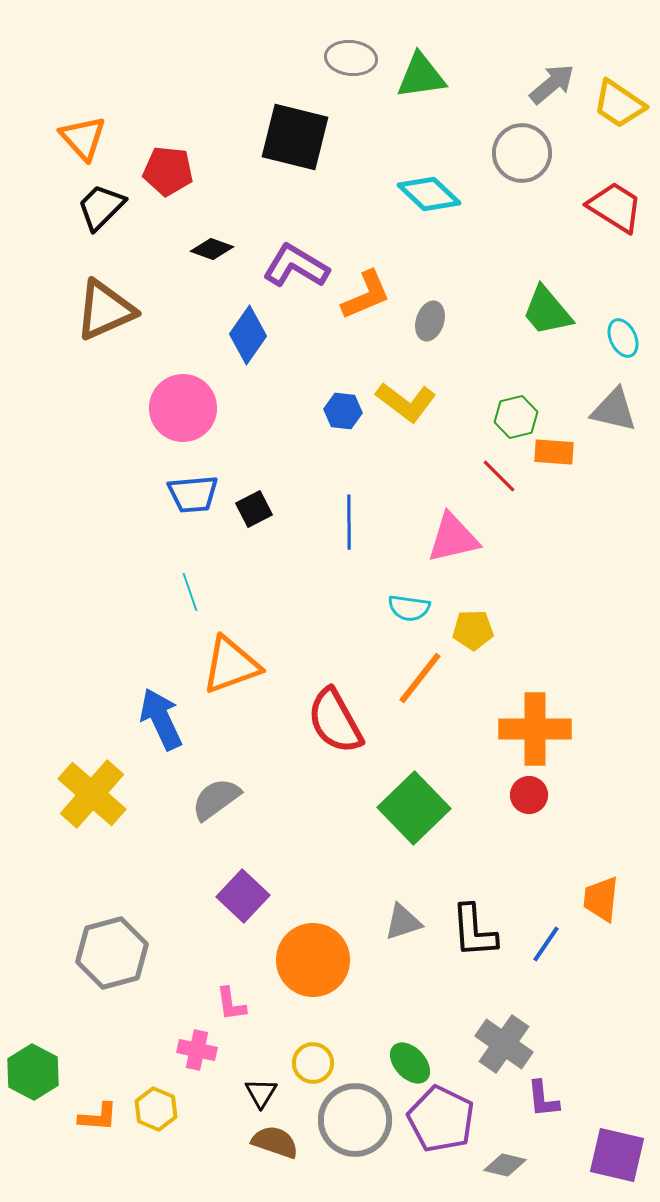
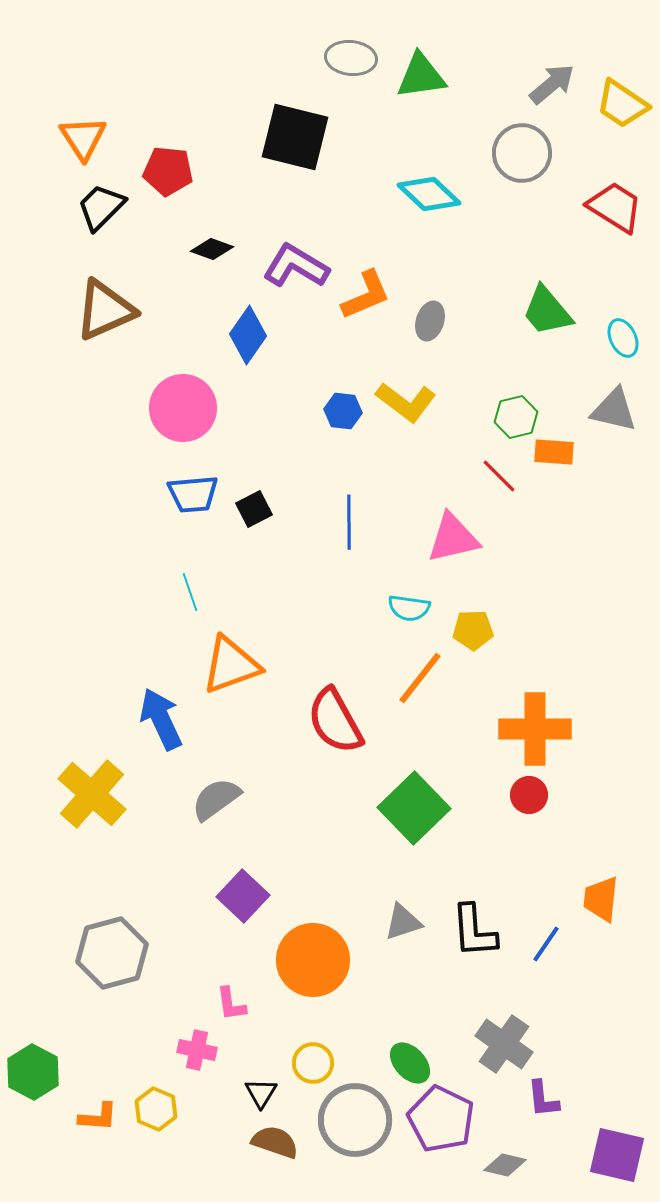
yellow trapezoid at (619, 104): moved 3 px right
orange triangle at (83, 138): rotated 9 degrees clockwise
